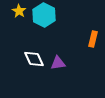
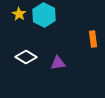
yellow star: moved 3 px down
orange rectangle: rotated 21 degrees counterclockwise
white diamond: moved 8 px left, 2 px up; rotated 35 degrees counterclockwise
